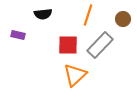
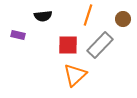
black semicircle: moved 2 px down
